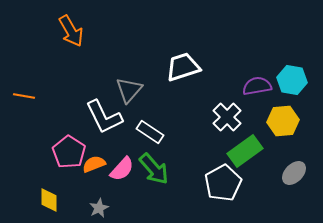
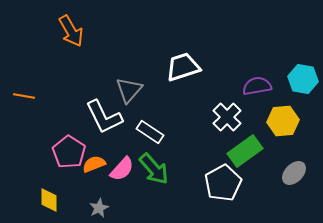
cyan hexagon: moved 11 px right, 1 px up
